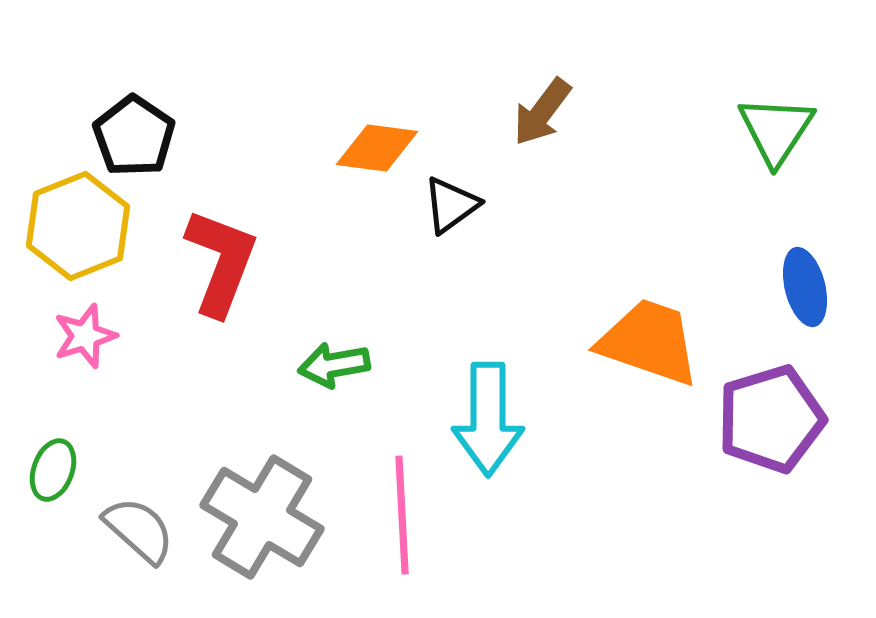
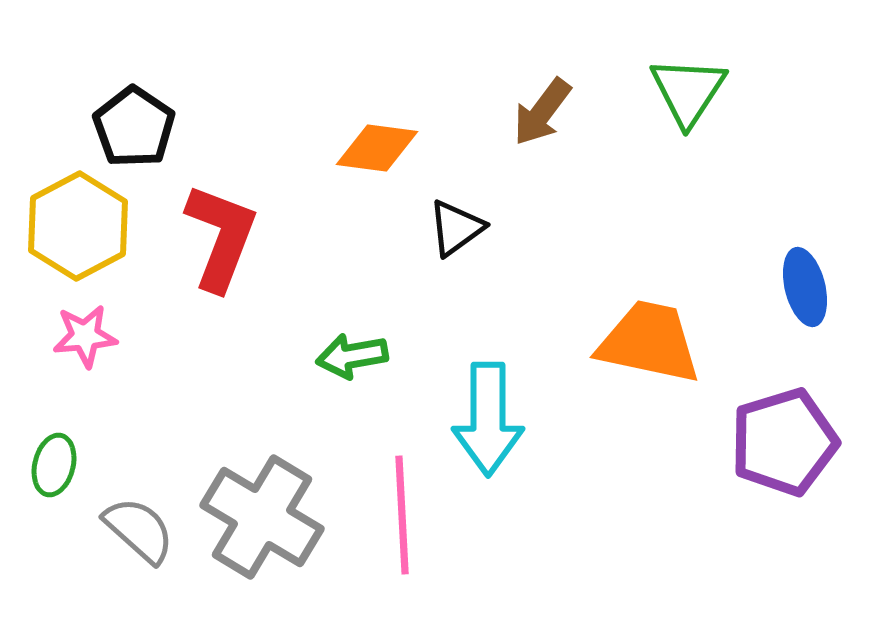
green triangle: moved 88 px left, 39 px up
black pentagon: moved 9 px up
black triangle: moved 5 px right, 23 px down
yellow hexagon: rotated 6 degrees counterclockwise
red L-shape: moved 25 px up
pink star: rotated 12 degrees clockwise
orange trapezoid: rotated 7 degrees counterclockwise
green arrow: moved 18 px right, 9 px up
purple pentagon: moved 13 px right, 23 px down
green ellipse: moved 1 px right, 5 px up; rotated 6 degrees counterclockwise
